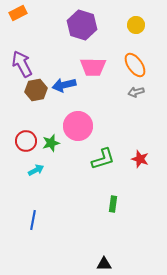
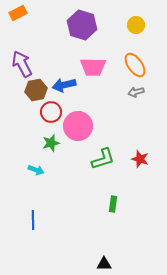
red circle: moved 25 px right, 29 px up
cyan arrow: rotated 49 degrees clockwise
blue line: rotated 12 degrees counterclockwise
